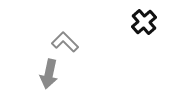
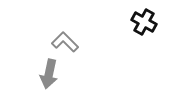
black cross: rotated 20 degrees counterclockwise
